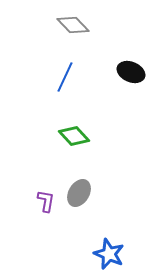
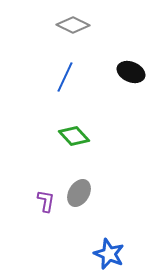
gray diamond: rotated 20 degrees counterclockwise
